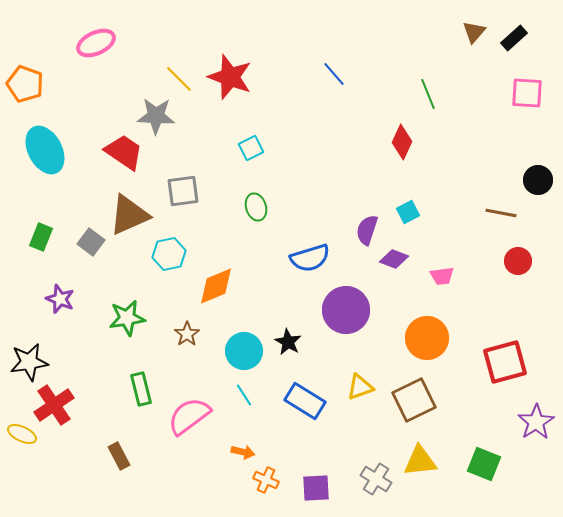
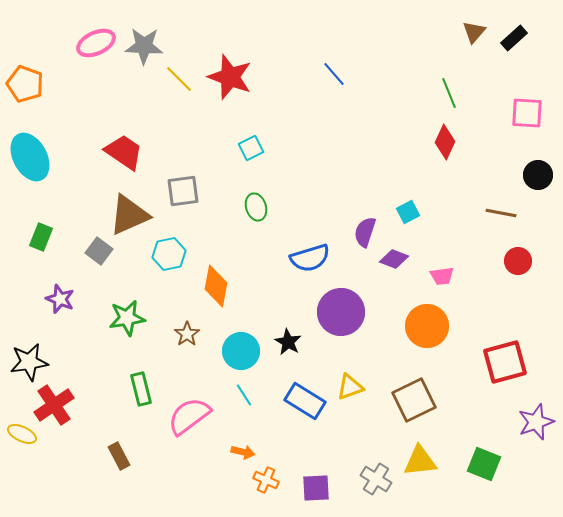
pink square at (527, 93): moved 20 px down
green line at (428, 94): moved 21 px right, 1 px up
gray star at (156, 116): moved 12 px left, 70 px up
red diamond at (402, 142): moved 43 px right
cyan ellipse at (45, 150): moved 15 px left, 7 px down
black circle at (538, 180): moved 5 px up
purple semicircle at (367, 230): moved 2 px left, 2 px down
gray square at (91, 242): moved 8 px right, 9 px down
orange diamond at (216, 286): rotated 57 degrees counterclockwise
purple circle at (346, 310): moved 5 px left, 2 px down
orange circle at (427, 338): moved 12 px up
cyan circle at (244, 351): moved 3 px left
yellow triangle at (360, 387): moved 10 px left
purple star at (536, 422): rotated 12 degrees clockwise
